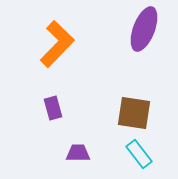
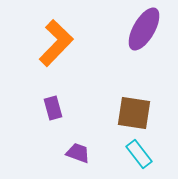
purple ellipse: rotated 9 degrees clockwise
orange L-shape: moved 1 px left, 1 px up
purple trapezoid: rotated 20 degrees clockwise
